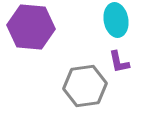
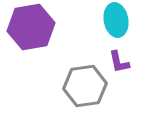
purple hexagon: rotated 15 degrees counterclockwise
